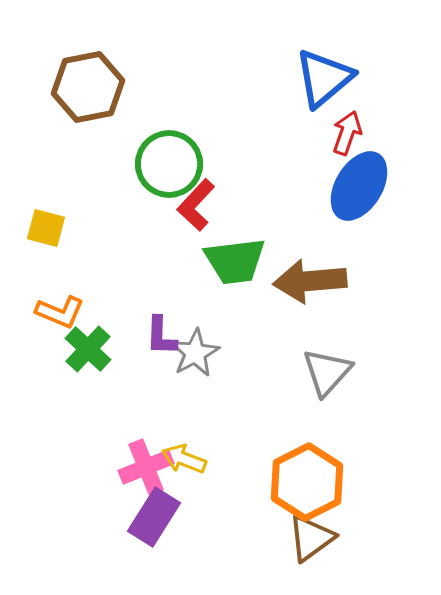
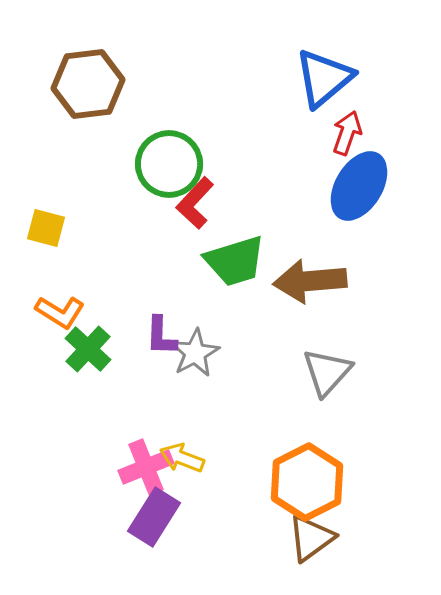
brown hexagon: moved 3 px up; rotated 4 degrees clockwise
red L-shape: moved 1 px left, 2 px up
green trapezoid: rotated 10 degrees counterclockwise
orange L-shape: rotated 9 degrees clockwise
yellow arrow: moved 2 px left, 1 px up
